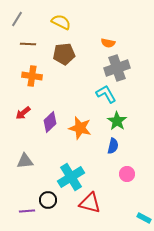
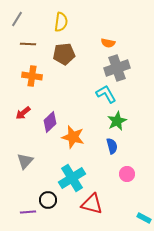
yellow semicircle: rotated 72 degrees clockwise
green star: rotated 12 degrees clockwise
orange star: moved 7 px left, 9 px down
blue semicircle: moved 1 px left; rotated 28 degrees counterclockwise
gray triangle: rotated 42 degrees counterclockwise
cyan cross: moved 1 px right, 1 px down
red triangle: moved 2 px right, 1 px down
purple line: moved 1 px right, 1 px down
